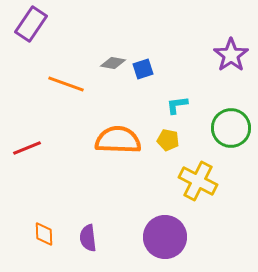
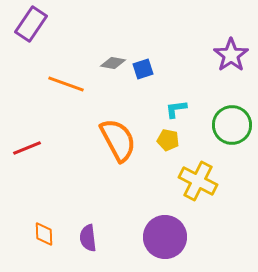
cyan L-shape: moved 1 px left, 4 px down
green circle: moved 1 px right, 3 px up
orange semicircle: rotated 60 degrees clockwise
